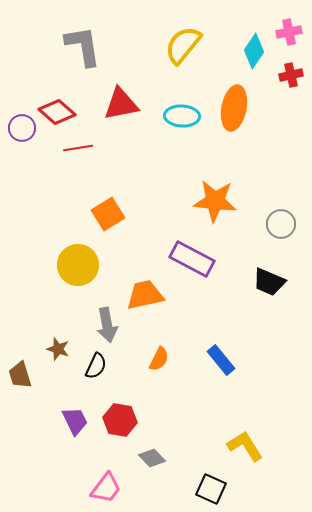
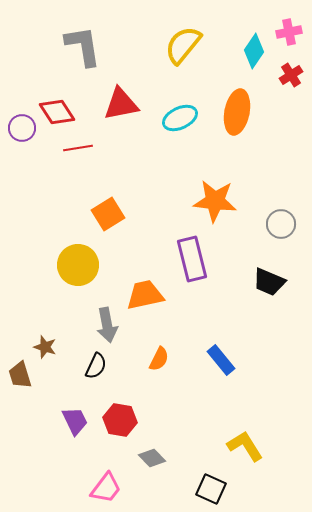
red cross: rotated 20 degrees counterclockwise
orange ellipse: moved 3 px right, 4 px down
red diamond: rotated 15 degrees clockwise
cyan ellipse: moved 2 px left, 2 px down; rotated 28 degrees counterclockwise
purple rectangle: rotated 48 degrees clockwise
brown star: moved 13 px left, 2 px up
